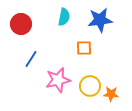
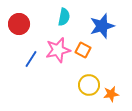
blue star: moved 2 px right, 6 px down; rotated 10 degrees counterclockwise
red circle: moved 2 px left
orange square: moved 1 px left, 2 px down; rotated 28 degrees clockwise
pink star: moved 30 px up
yellow circle: moved 1 px left, 1 px up
orange star: rotated 14 degrees counterclockwise
